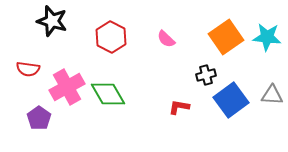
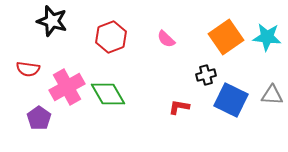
red hexagon: rotated 12 degrees clockwise
blue square: rotated 28 degrees counterclockwise
